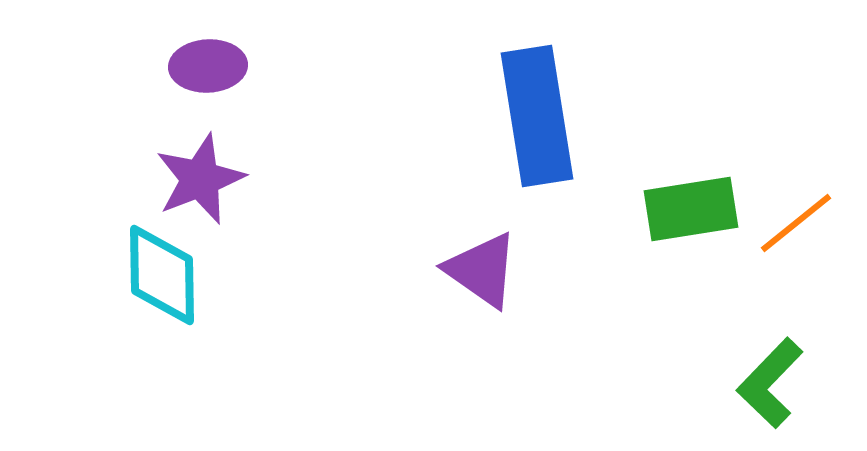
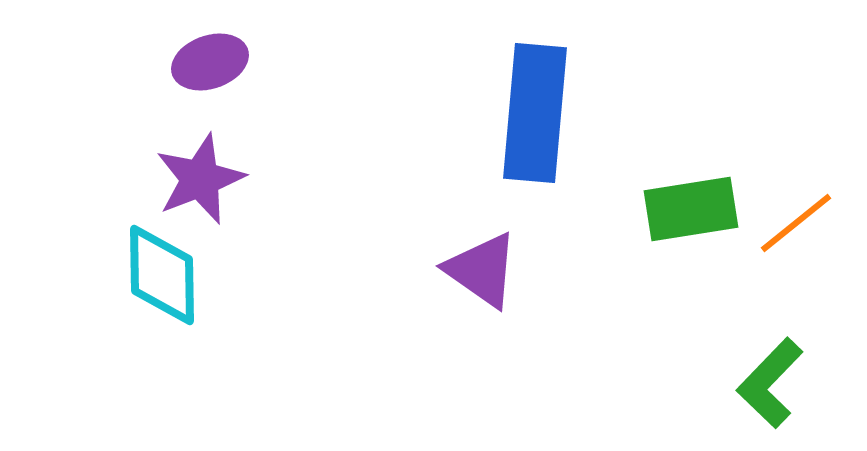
purple ellipse: moved 2 px right, 4 px up; rotated 16 degrees counterclockwise
blue rectangle: moved 2 px left, 3 px up; rotated 14 degrees clockwise
